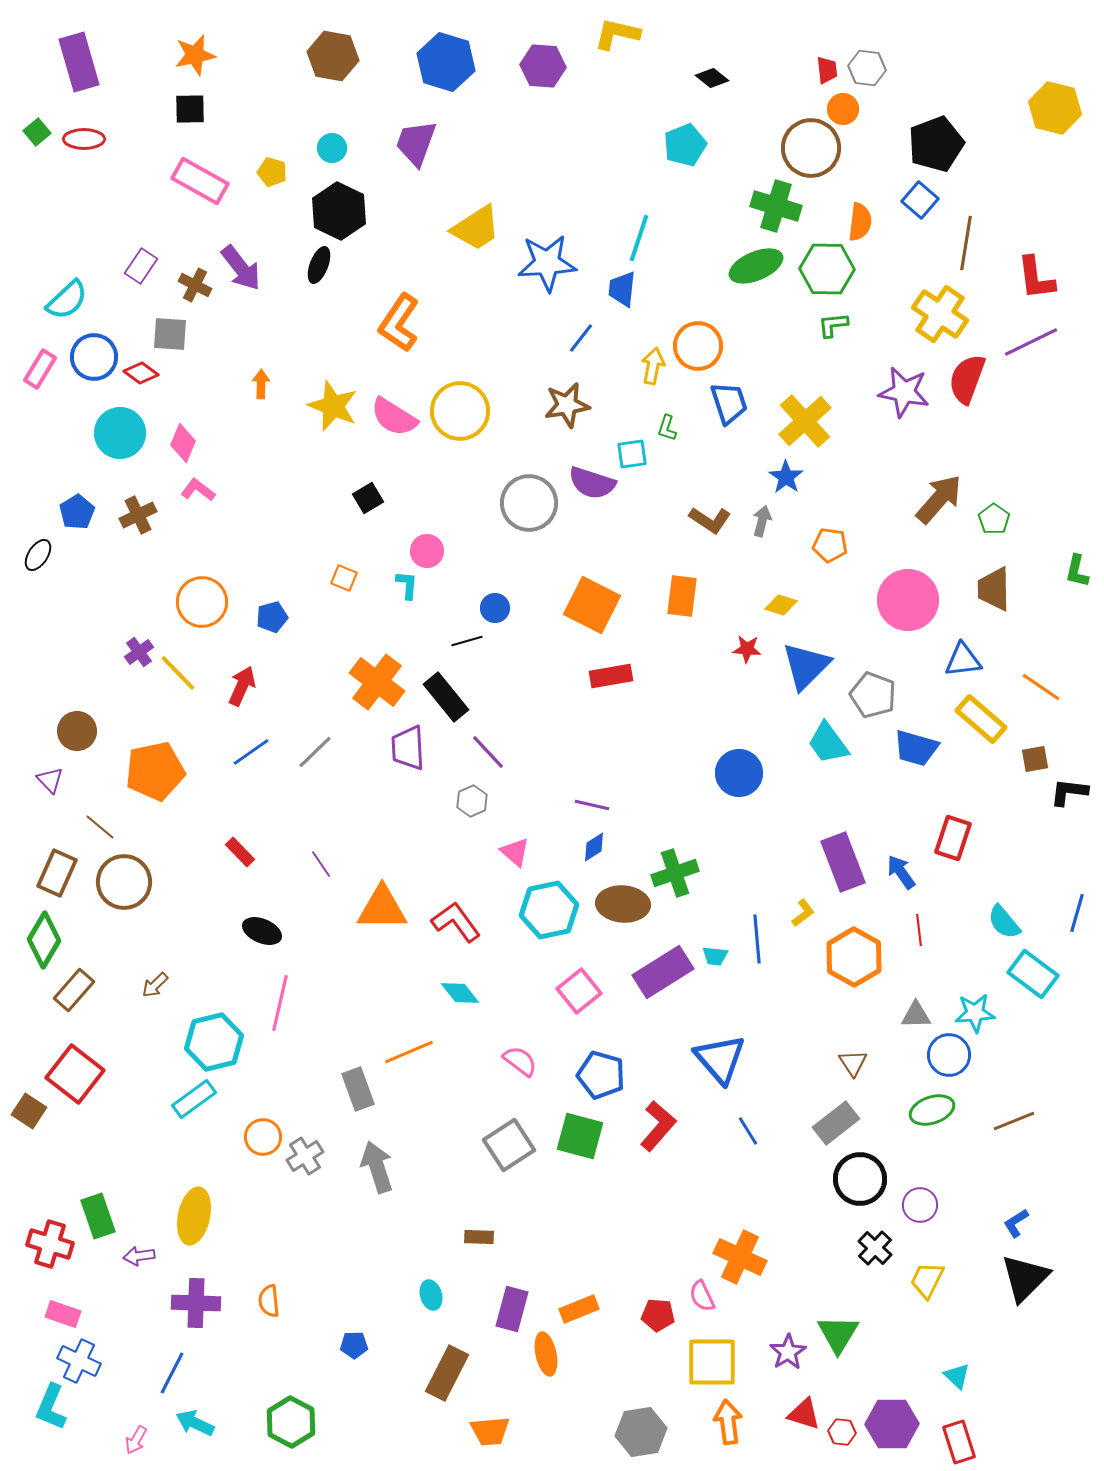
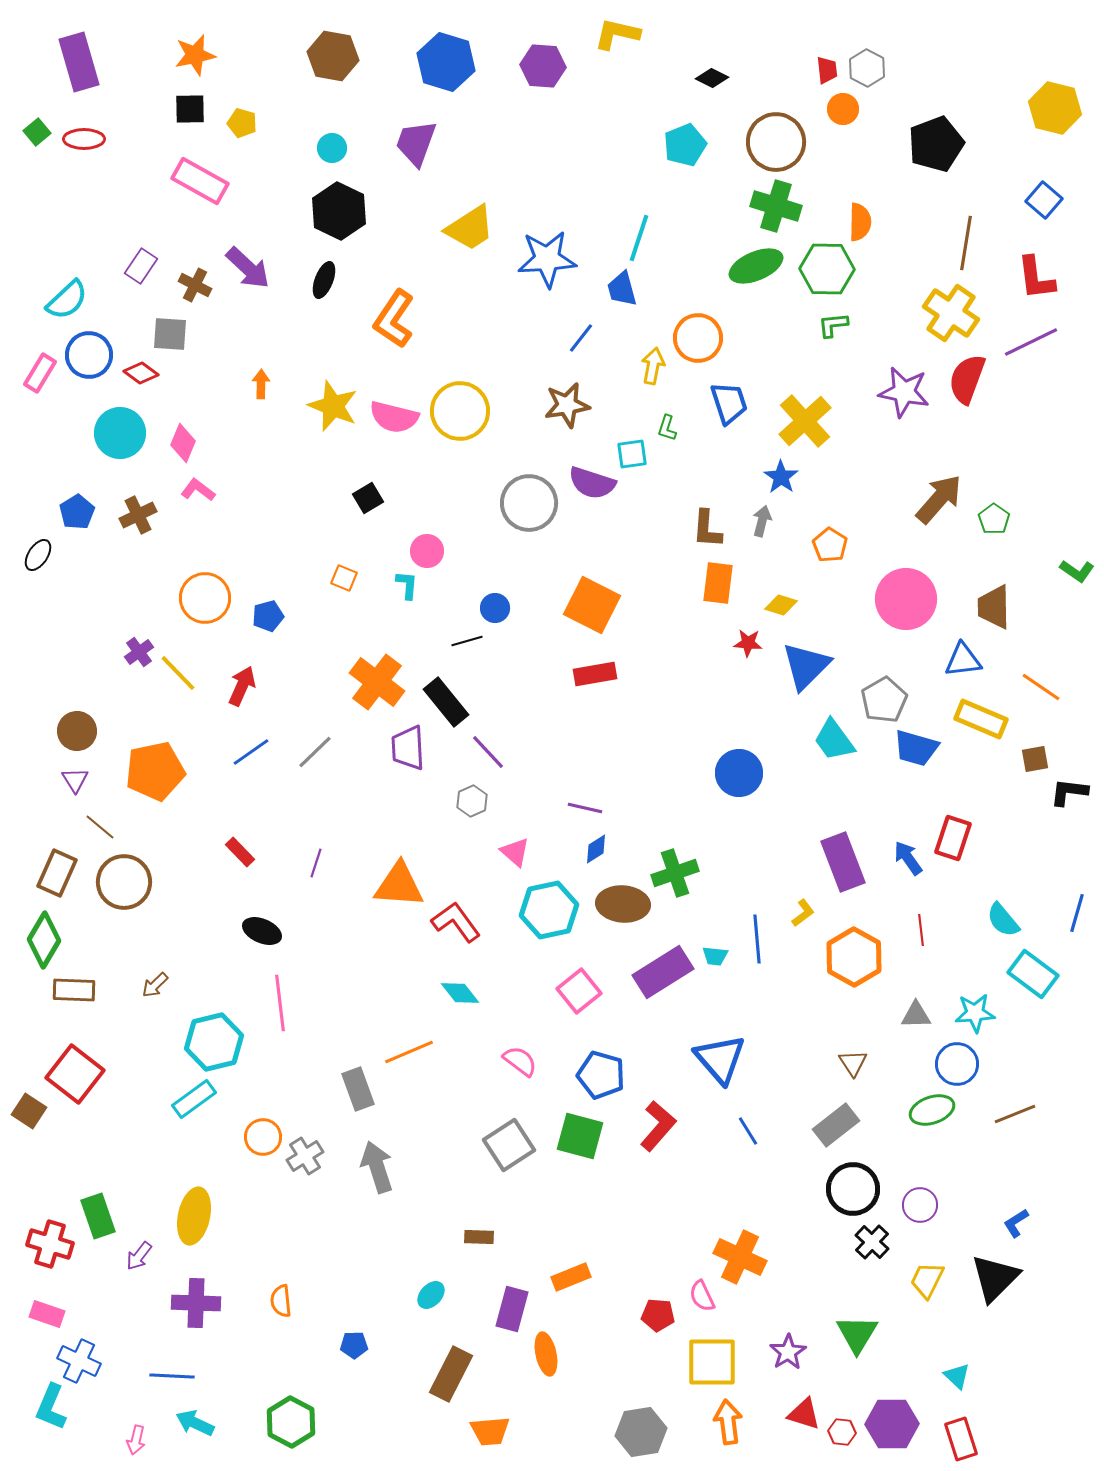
gray hexagon at (867, 68): rotated 21 degrees clockwise
black diamond at (712, 78): rotated 12 degrees counterclockwise
brown circle at (811, 148): moved 35 px left, 6 px up
yellow pentagon at (272, 172): moved 30 px left, 49 px up
blue square at (920, 200): moved 124 px right
orange semicircle at (860, 222): rotated 6 degrees counterclockwise
yellow trapezoid at (476, 228): moved 6 px left
blue star at (547, 263): moved 4 px up
black ellipse at (319, 265): moved 5 px right, 15 px down
purple arrow at (241, 268): moved 7 px right; rotated 9 degrees counterclockwise
blue trapezoid at (622, 289): rotated 21 degrees counterclockwise
yellow cross at (940, 314): moved 11 px right, 1 px up
orange L-shape at (399, 323): moved 5 px left, 4 px up
orange circle at (698, 346): moved 8 px up
blue circle at (94, 357): moved 5 px left, 2 px up
pink rectangle at (40, 369): moved 4 px down
pink semicircle at (394, 417): rotated 18 degrees counterclockwise
blue star at (786, 477): moved 5 px left
brown L-shape at (710, 520): moved 3 px left, 9 px down; rotated 60 degrees clockwise
orange pentagon at (830, 545): rotated 24 degrees clockwise
green L-shape at (1077, 571): rotated 68 degrees counterclockwise
brown trapezoid at (994, 589): moved 18 px down
orange rectangle at (682, 596): moved 36 px right, 13 px up
pink circle at (908, 600): moved 2 px left, 1 px up
orange circle at (202, 602): moved 3 px right, 4 px up
blue pentagon at (272, 617): moved 4 px left, 1 px up
red star at (747, 649): moved 1 px right, 6 px up
red rectangle at (611, 676): moved 16 px left, 2 px up
gray pentagon at (873, 695): moved 11 px right, 5 px down; rotated 21 degrees clockwise
black rectangle at (446, 697): moved 5 px down
yellow rectangle at (981, 719): rotated 18 degrees counterclockwise
cyan trapezoid at (828, 743): moved 6 px right, 3 px up
purple triangle at (50, 780): moved 25 px right; rotated 12 degrees clockwise
purple line at (592, 805): moved 7 px left, 3 px down
blue diamond at (594, 847): moved 2 px right, 2 px down
purple line at (321, 864): moved 5 px left, 1 px up; rotated 52 degrees clockwise
blue arrow at (901, 872): moved 7 px right, 14 px up
orange triangle at (382, 908): moved 17 px right, 23 px up; rotated 4 degrees clockwise
cyan semicircle at (1004, 922): moved 1 px left, 2 px up
red line at (919, 930): moved 2 px right
brown rectangle at (74, 990): rotated 51 degrees clockwise
pink line at (280, 1003): rotated 20 degrees counterclockwise
blue circle at (949, 1055): moved 8 px right, 9 px down
brown line at (1014, 1121): moved 1 px right, 7 px up
gray rectangle at (836, 1123): moved 2 px down
black circle at (860, 1179): moved 7 px left, 10 px down
black cross at (875, 1248): moved 3 px left, 6 px up
purple arrow at (139, 1256): rotated 44 degrees counterclockwise
black triangle at (1025, 1278): moved 30 px left
cyan ellipse at (431, 1295): rotated 60 degrees clockwise
orange semicircle at (269, 1301): moved 12 px right
orange rectangle at (579, 1309): moved 8 px left, 32 px up
pink rectangle at (63, 1314): moved 16 px left
green triangle at (838, 1334): moved 19 px right
blue line at (172, 1373): moved 3 px down; rotated 66 degrees clockwise
brown rectangle at (447, 1373): moved 4 px right, 1 px down
pink arrow at (136, 1440): rotated 16 degrees counterclockwise
red rectangle at (959, 1442): moved 2 px right, 3 px up
